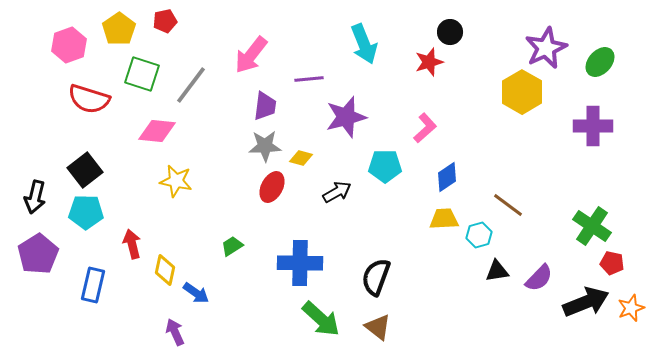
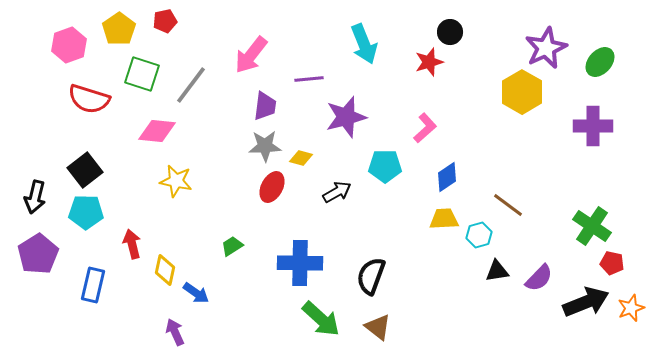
black semicircle at (376, 277): moved 5 px left, 1 px up
